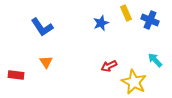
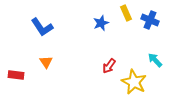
red arrow: rotated 28 degrees counterclockwise
